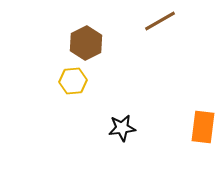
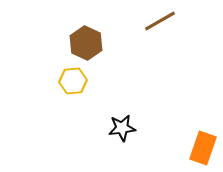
brown hexagon: rotated 8 degrees counterclockwise
orange rectangle: moved 21 px down; rotated 12 degrees clockwise
